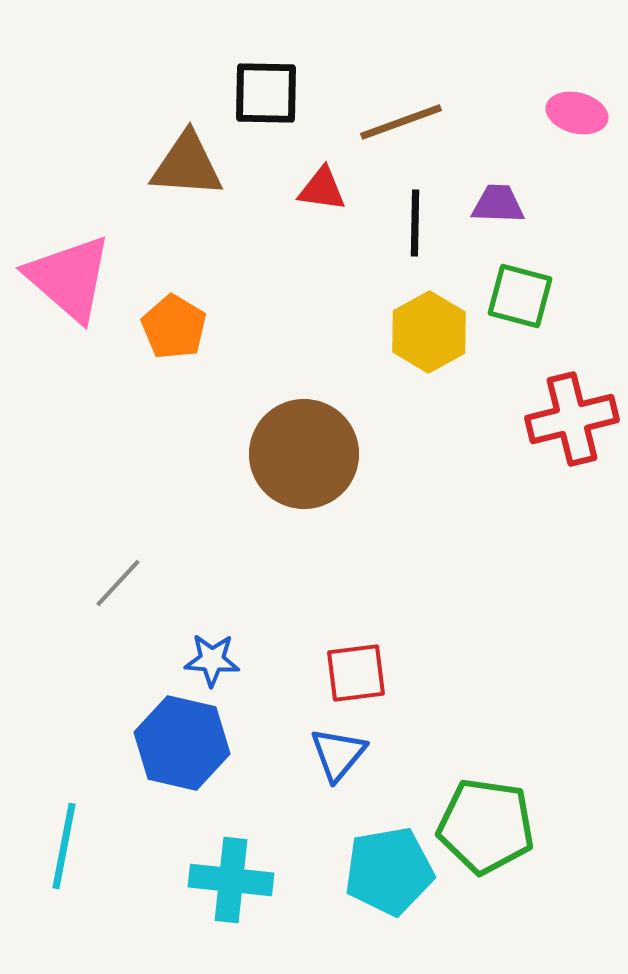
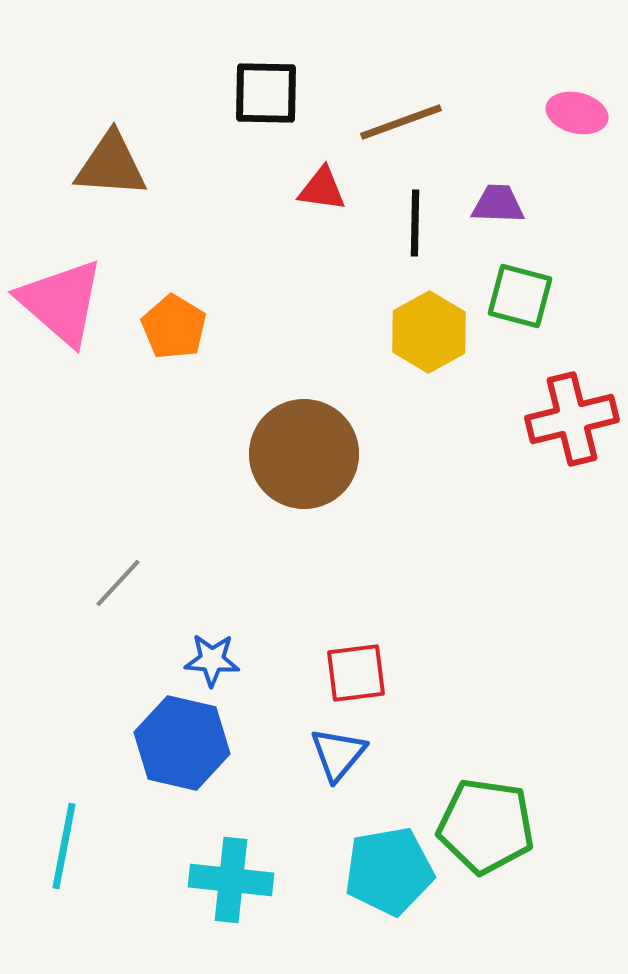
brown triangle: moved 76 px left
pink triangle: moved 8 px left, 24 px down
